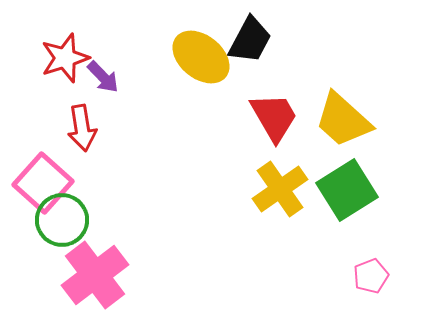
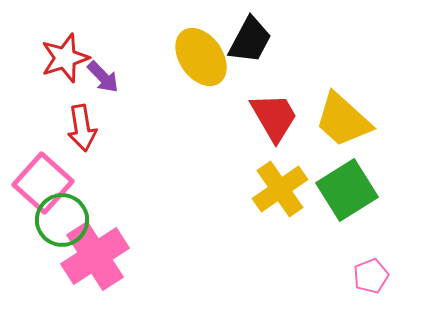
yellow ellipse: rotated 16 degrees clockwise
pink cross: moved 19 px up; rotated 4 degrees clockwise
